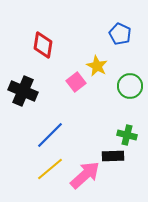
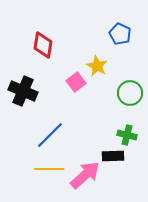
green circle: moved 7 px down
yellow line: moved 1 px left; rotated 40 degrees clockwise
